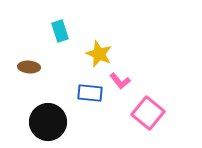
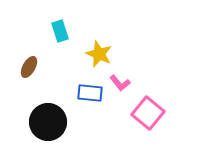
brown ellipse: rotated 65 degrees counterclockwise
pink L-shape: moved 2 px down
